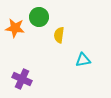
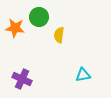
cyan triangle: moved 15 px down
